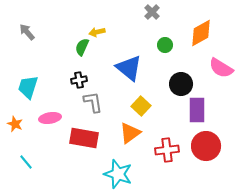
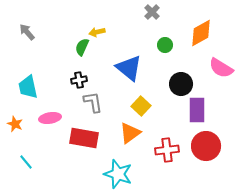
cyan trapezoid: rotated 30 degrees counterclockwise
